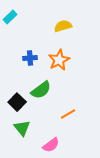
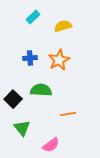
cyan rectangle: moved 23 px right
green semicircle: rotated 140 degrees counterclockwise
black square: moved 4 px left, 3 px up
orange line: rotated 21 degrees clockwise
